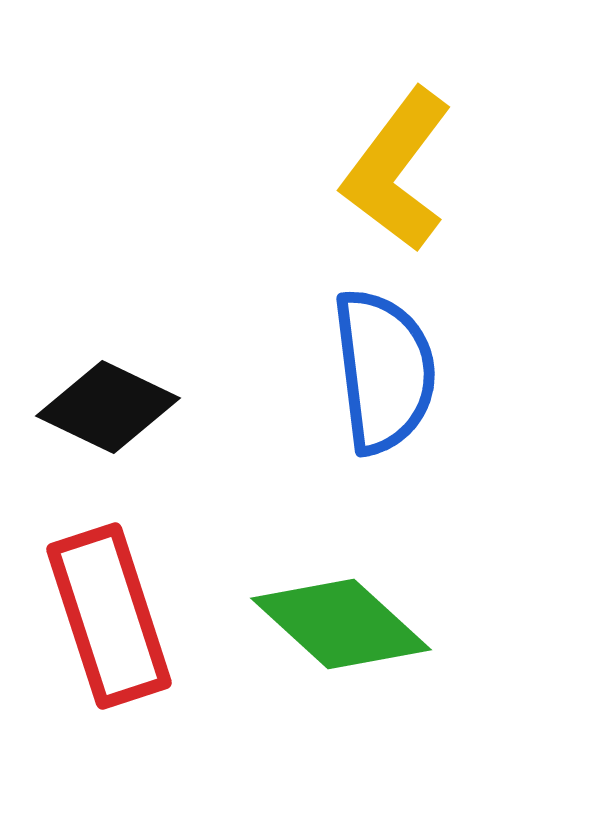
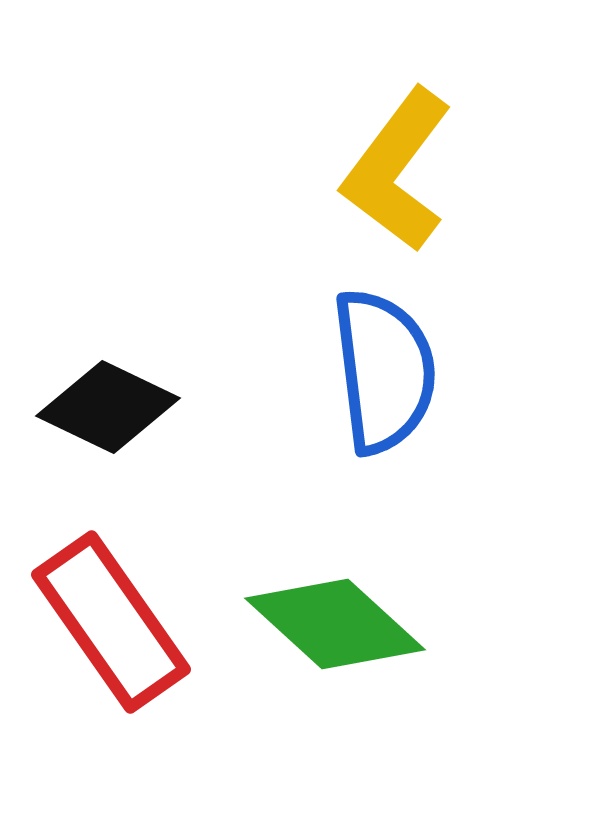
red rectangle: moved 2 px right, 6 px down; rotated 17 degrees counterclockwise
green diamond: moved 6 px left
